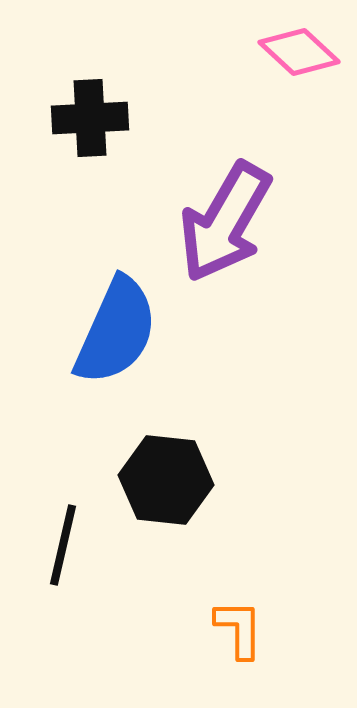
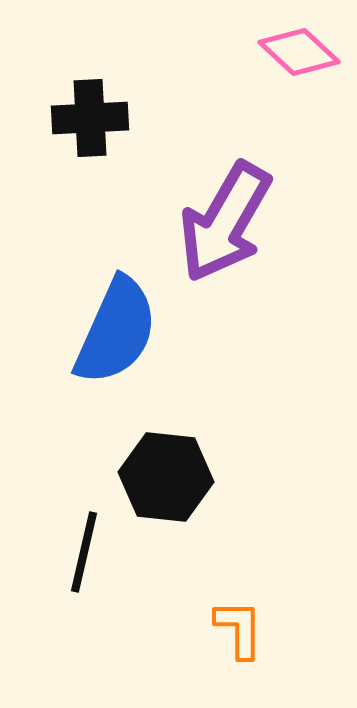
black hexagon: moved 3 px up
black line: moved 21 px right, 7 px down
